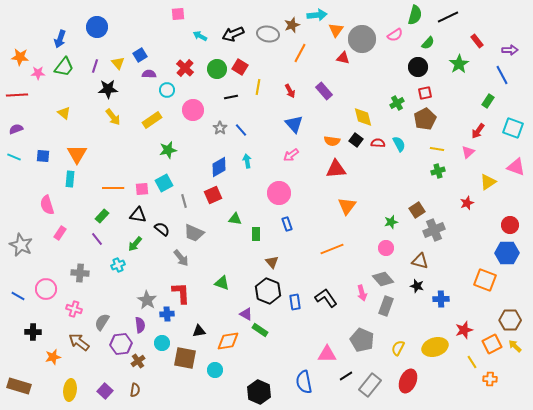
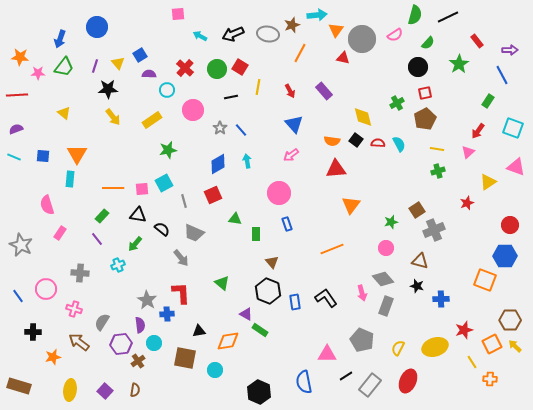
blue diamond at (219, 167): moved 1 px left, 3 px up
orange triangle at (347, 206): moved 4 px right, 1 px up
blue hexagon at (507, 253): moved 2 px left, 3 px down
green triangle at (222, 283): rotated 21 degrees clockwise
blue line at (18, 296): rotated 24 degrees clockwise
cyan circle at (162, 343): moved 8 px left
